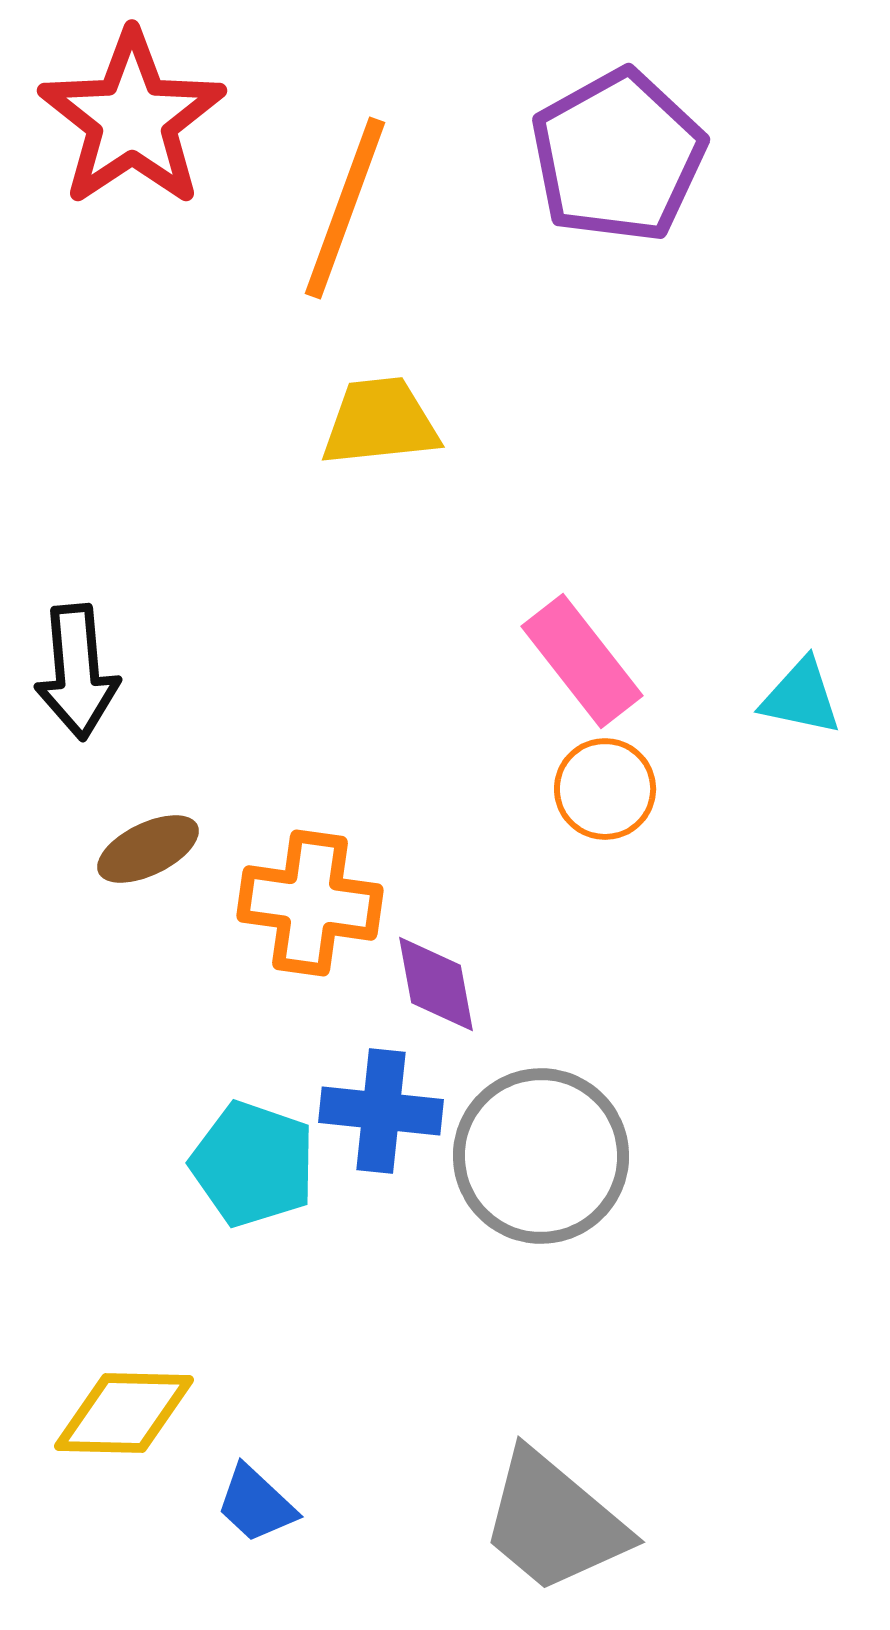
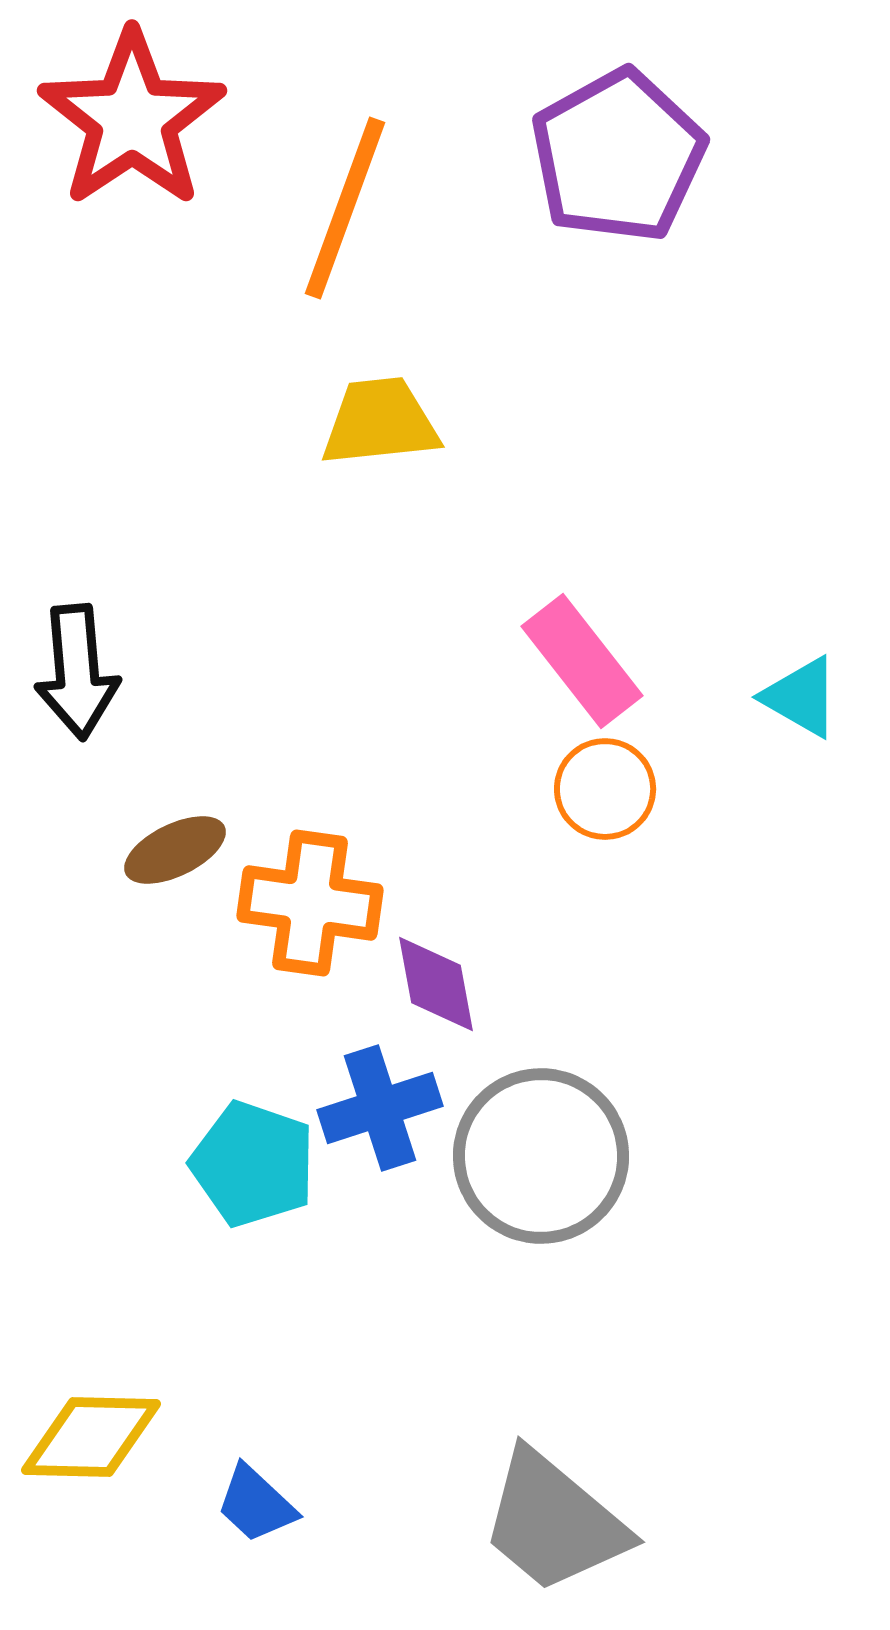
cyan triangle: rotated 18 degrees clockwise
brown ellipse: moved 27 px right, 1 px down
blue cross: moved 1 px left, 3 px up; rotated 24 degrees counterclockwise
yellow diamond: moved 33 px left, 24 px down
